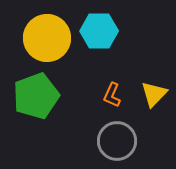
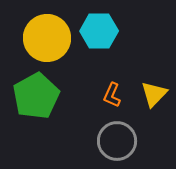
green pentagon: rotated 9 degrees counterclockwise
